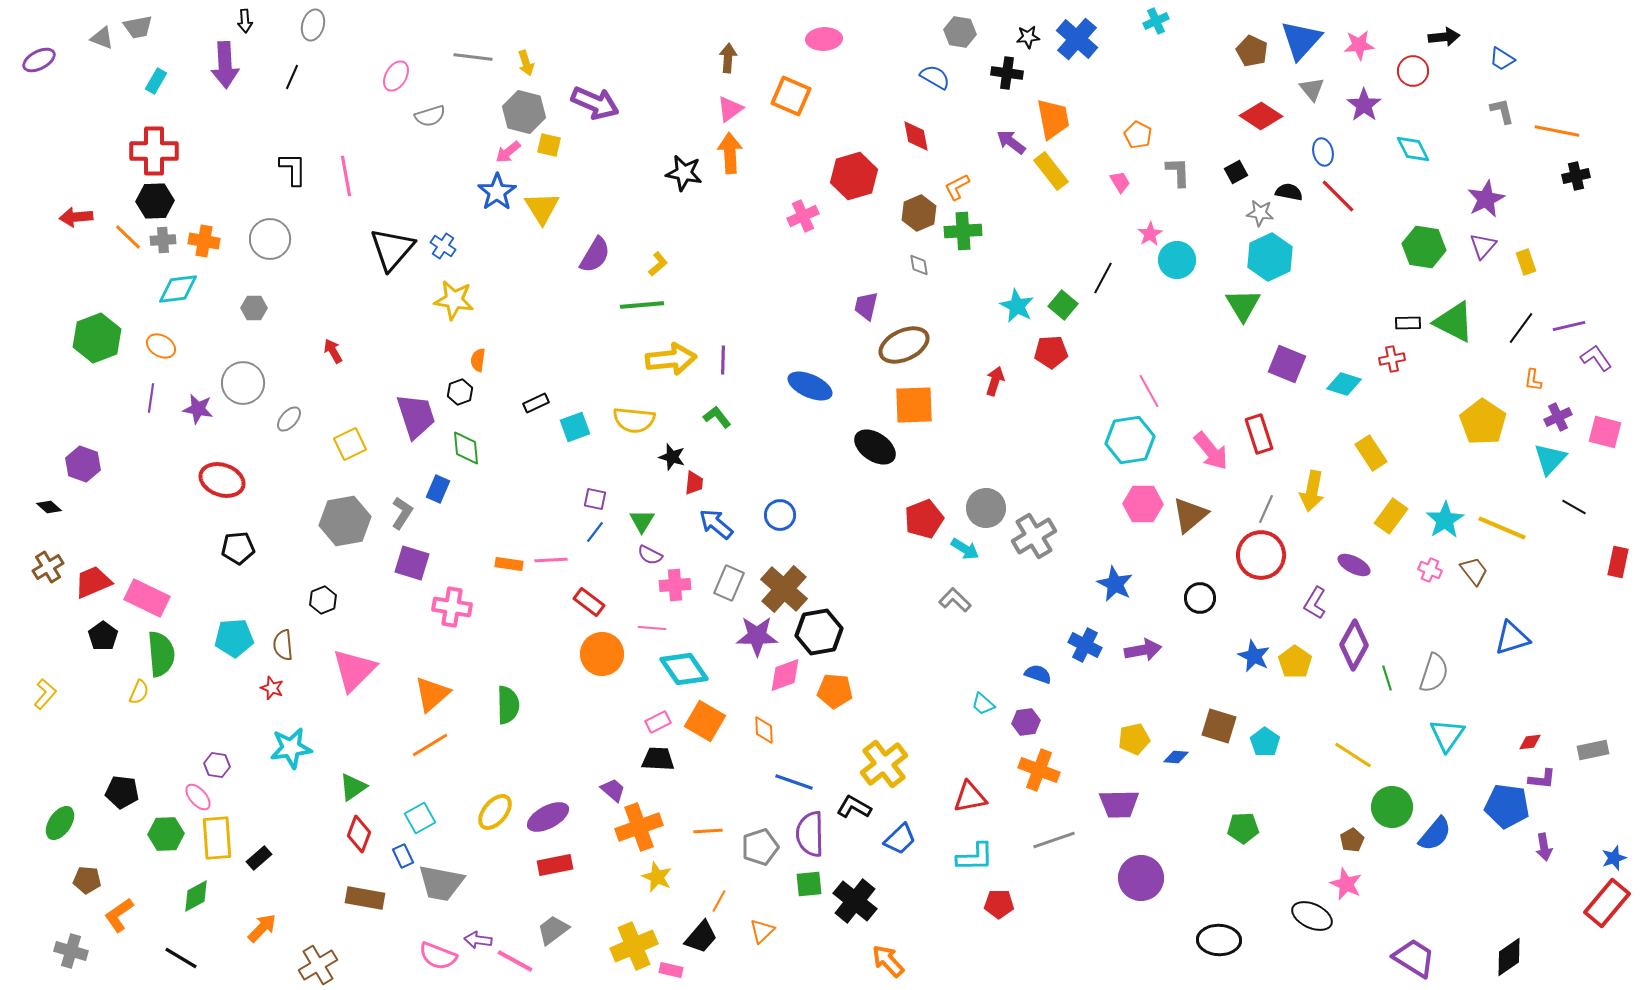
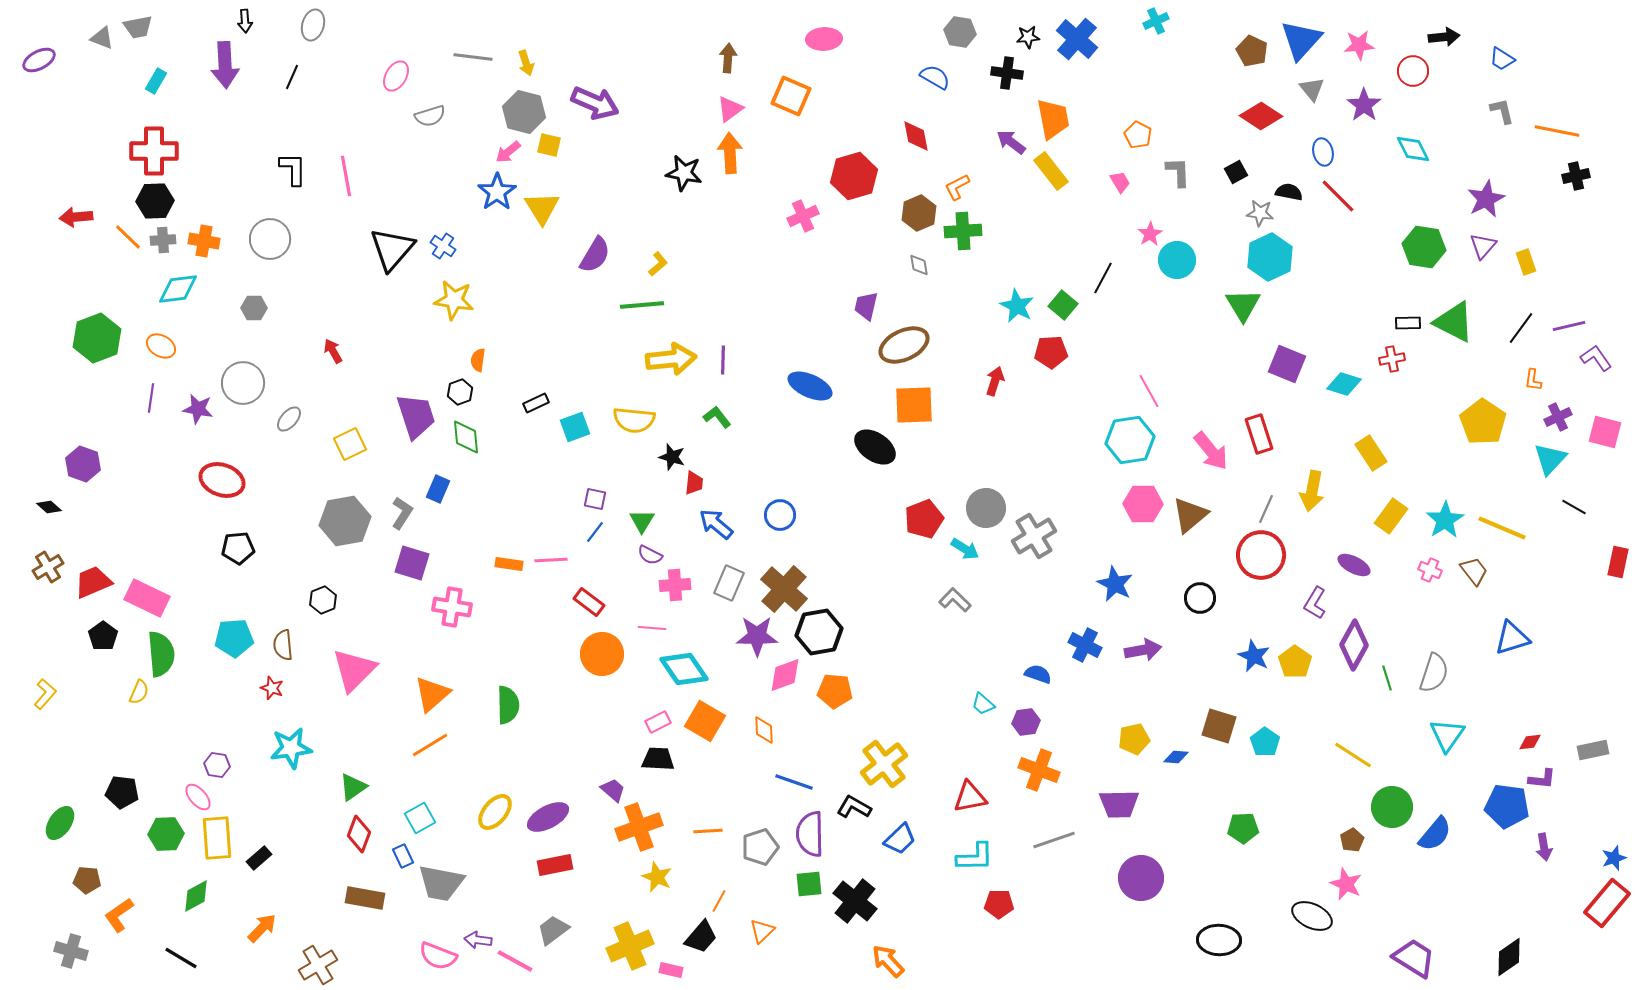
green diamond at (466, 448): moved 11 px up
yellow cross at (634, 946): moved 4 px left
